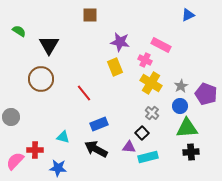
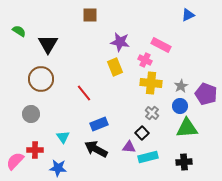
black triangle: moved 1 px left, 1 px up
yellow cross: rotated 25 degrees counterclockwise
gray circle: moved 20 px right, 3 px up
cyan triangle: rotated 40 degrees clockwise
black cross: moved 7 px left, 10 px down
